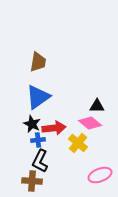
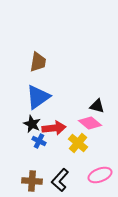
black triangle: rotated 14 degrees clockwise
blue cross: moved 1 px right, 1 px down; rotated 32 degrees clockwise
black L-shape: moved 20 px right, 19 px down; rotated 15 degrees clockwise
